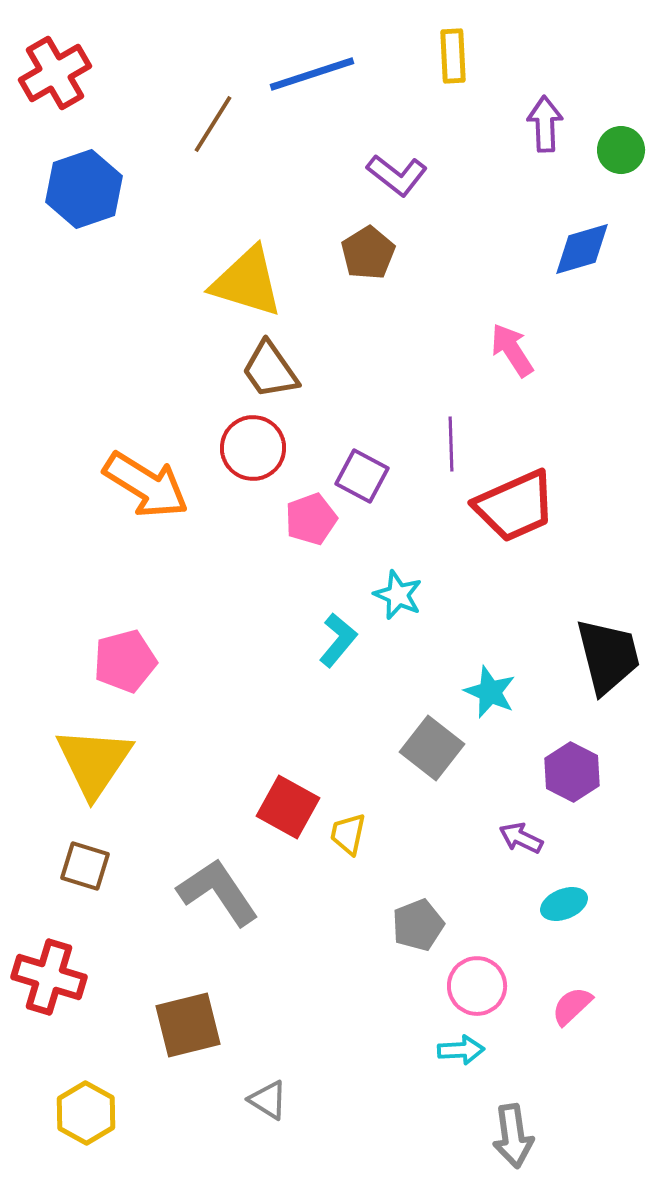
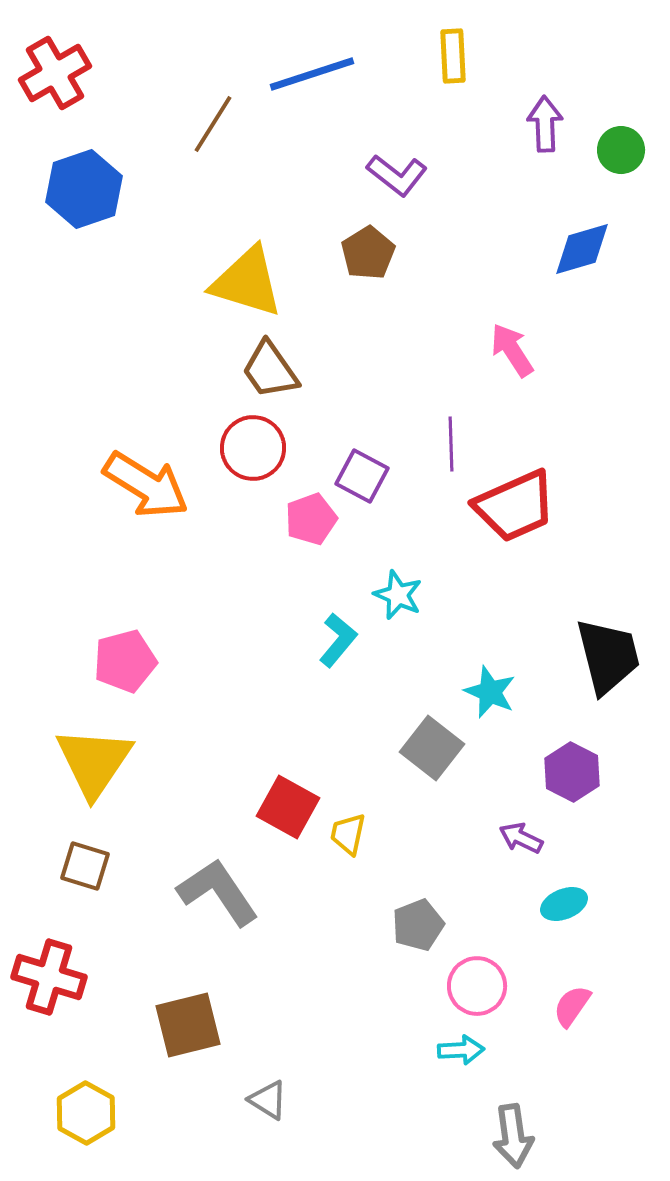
pink semicircle at (572, 1006): rotated 12 degrees counterclockwise
